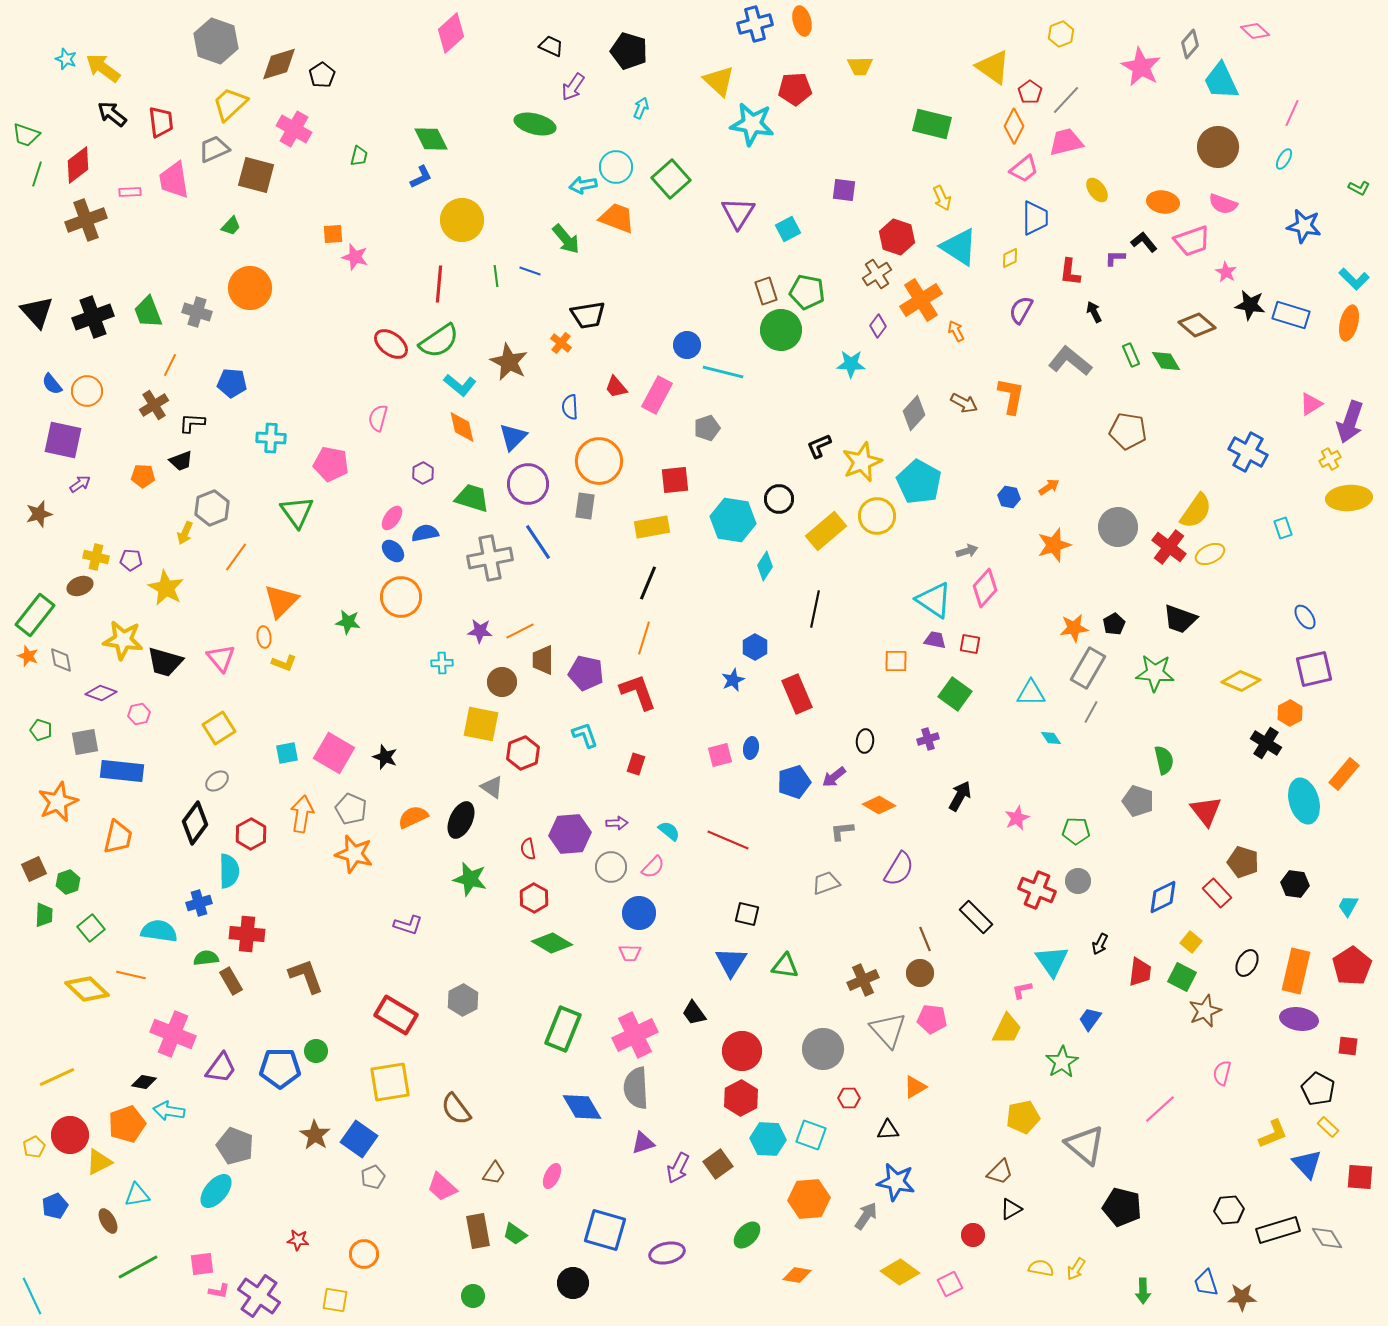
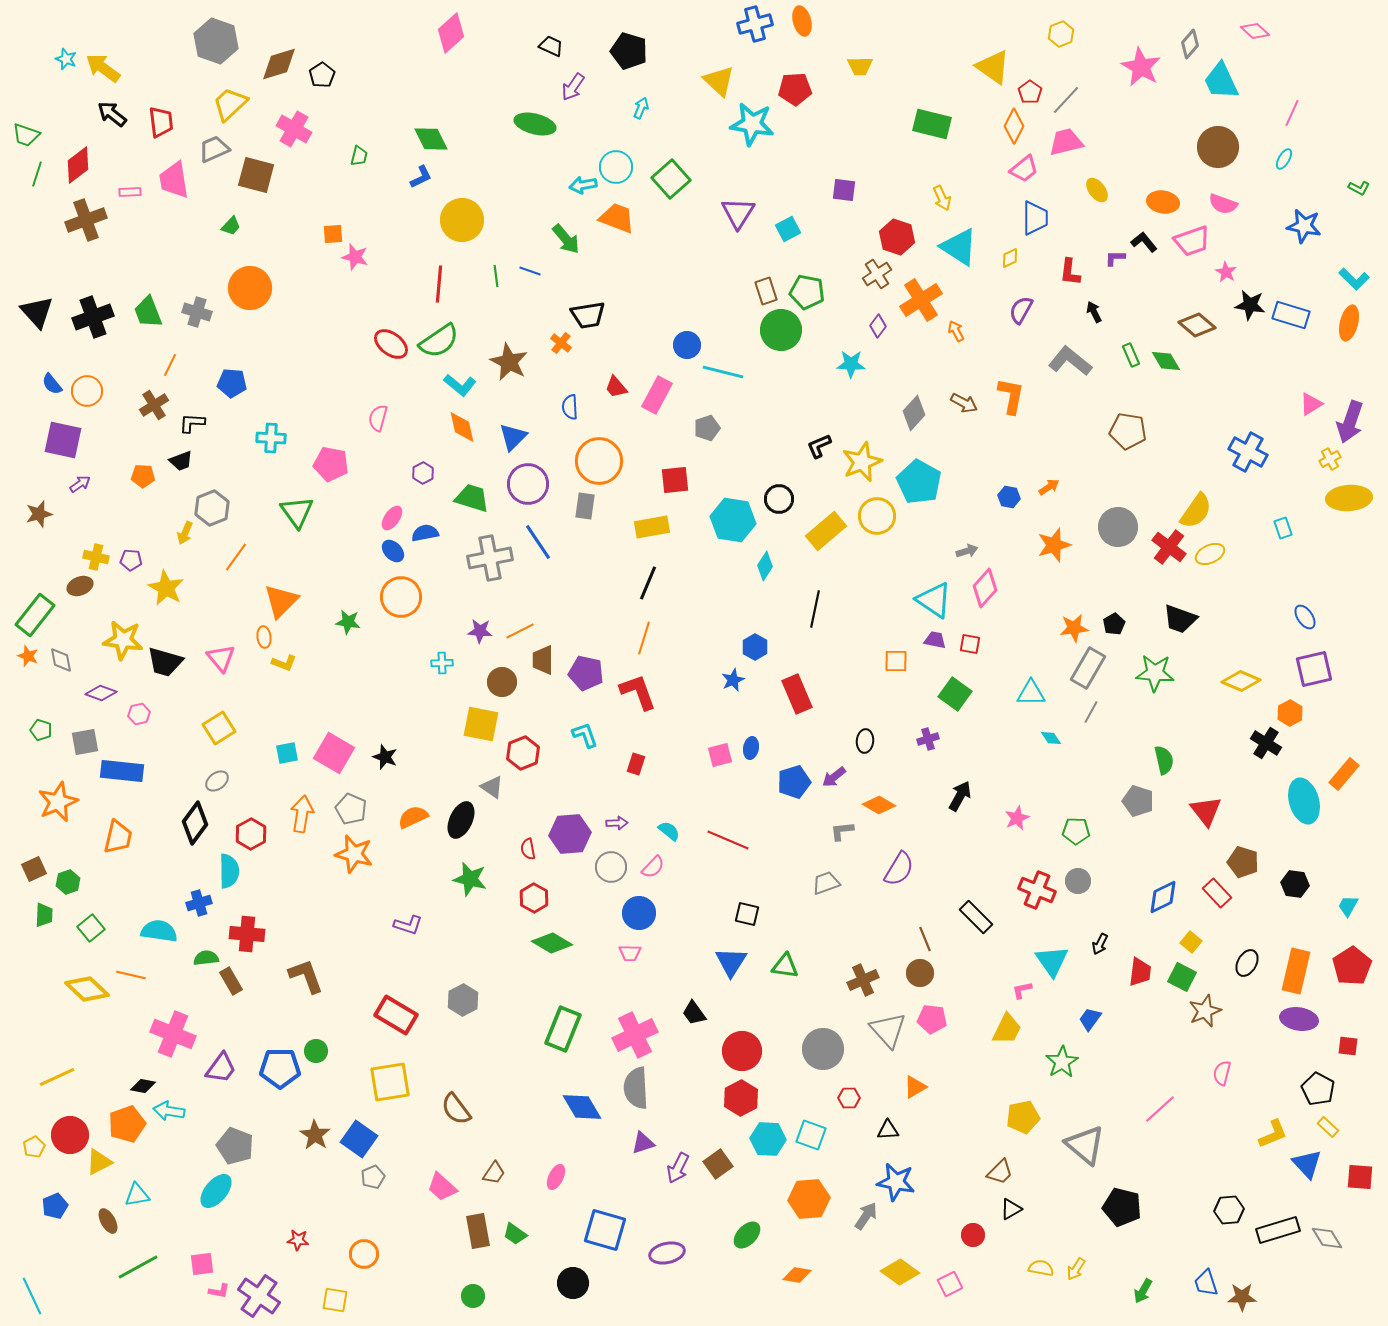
black diamond at (144, 1082): moved 1 px left, 4 px down
pink ellipse at (552, 1176): moved 4 px right, 1 px down
green arrow at (1143, 1291): rotated 30 degrees clockwise
